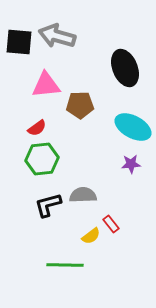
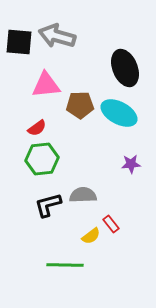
cyan ellipse: moved 14 px left, 14 px up
